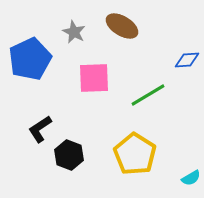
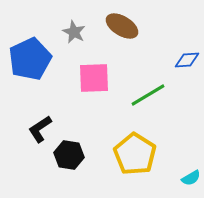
black hexagon: rotated 12 degrees counterclockwise
